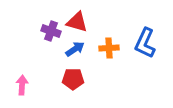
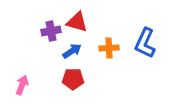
purple cross: rotated 30 degrees counterclockwise
blue arrow: moved 3 px left, 2 px down
pink arrow: rotated 18 degrees clockwise
